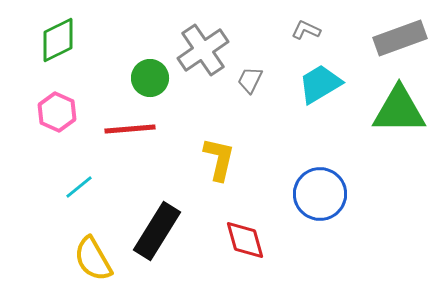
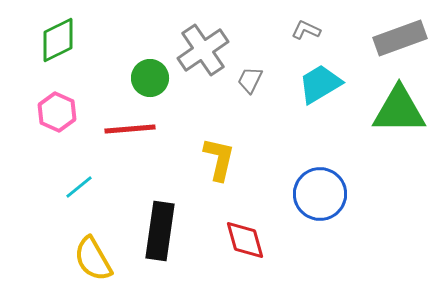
black rectangle: moved 3 px right; rotated 24 degrees counterclockwise
